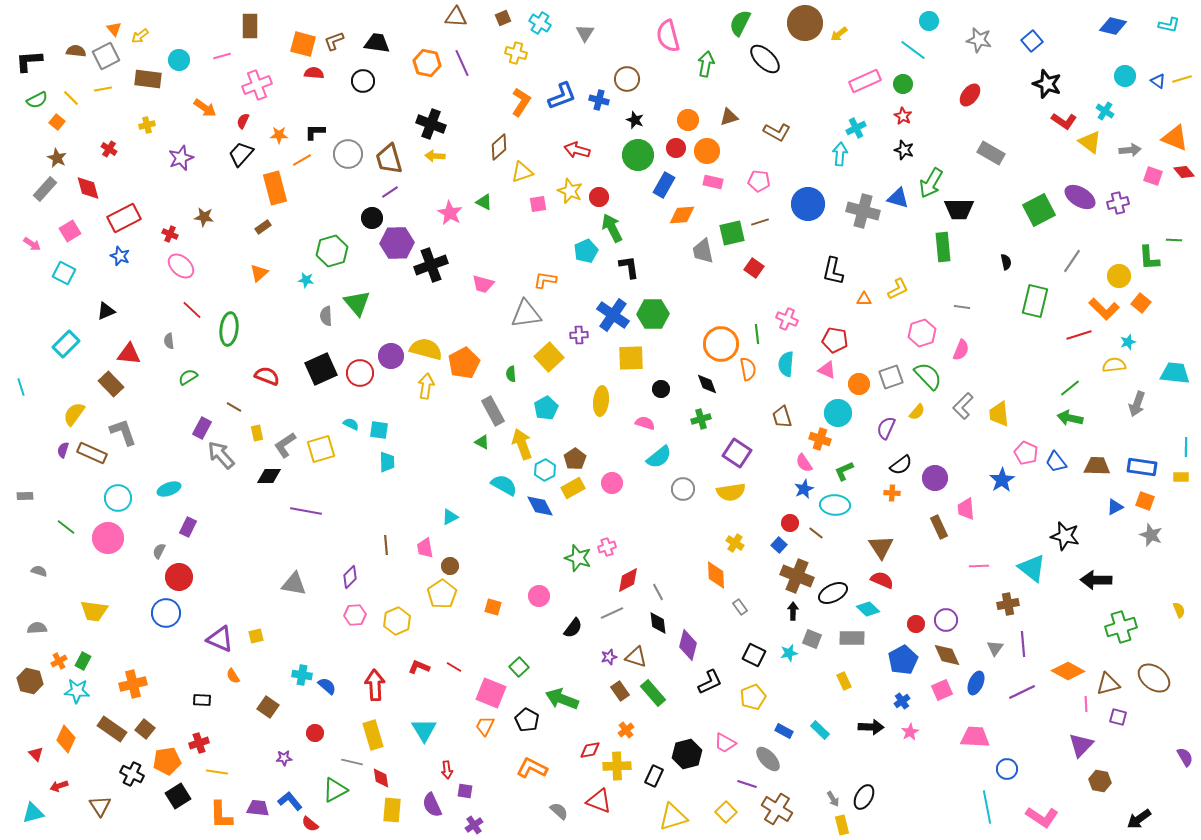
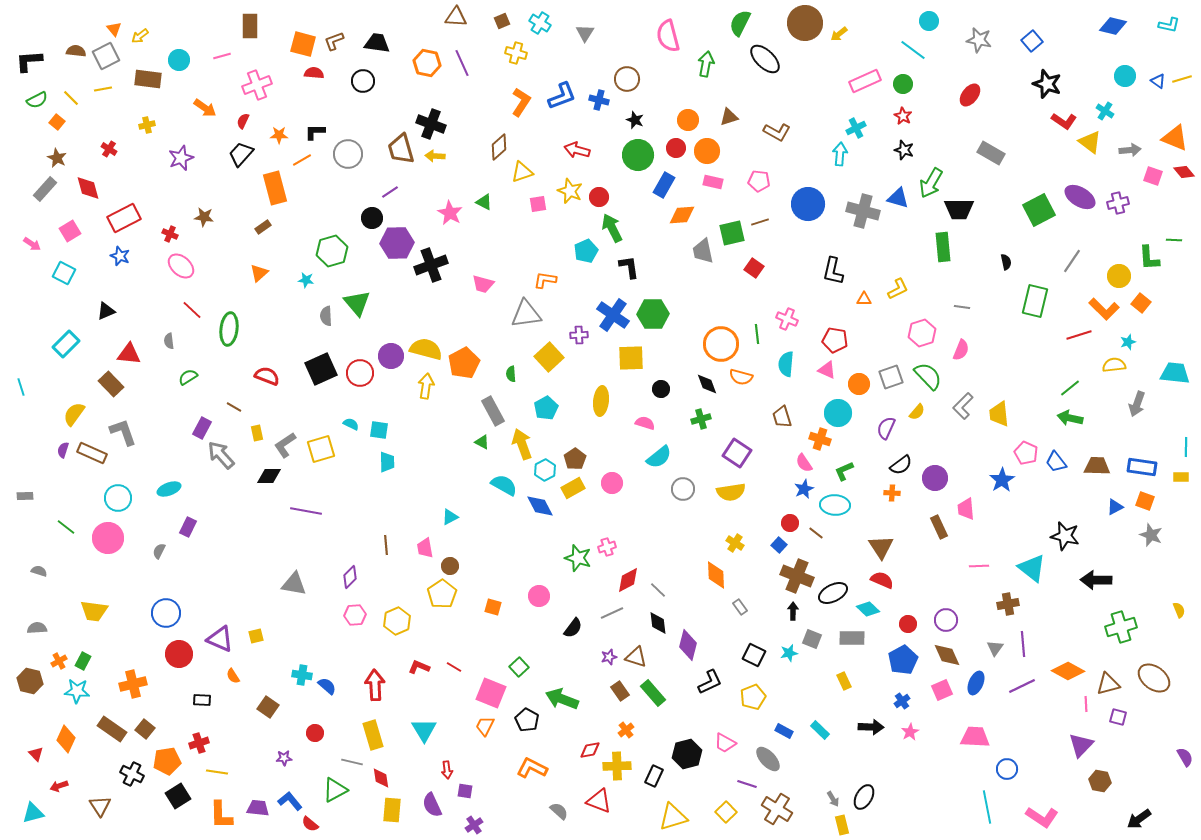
brown square at (503, 18): moved 1 px left, 3 px down
brown trapezoid at (389, 159): moved 12 px right, 10 px up
orange semicircle at (748, 369): moved 7 px left, 8 px down; rotated 115 degrees clockwise
red circle at (179, 577): moved 77 px down
gray line at (658, 592): moved 2 px up; rotated 18 degrees counterclockwise
red circle at (916, 624): moved 8 px left
purple line at (1022, 692): moved 6 px up
